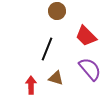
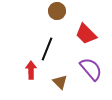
red trapezoid: moved 2 px up
purple semicircle: moved 1 px right
brown triangle: moved 4 px right, 4 px down; rotated 28 degrees clockwise
red arrow: moved 15 px up
